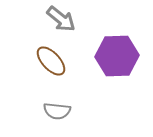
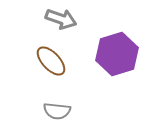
gray arrow: rotated 20 degrees counterclockwise
purple hexagon: moved 2 px up; rotated 15 degrees counterclockwise
